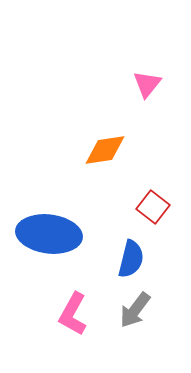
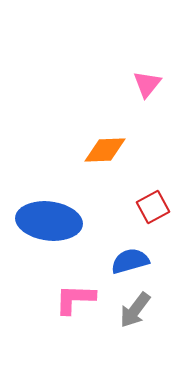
orange diamond: rotated 6 degrees clockwise
red square: rotated 24 degrees clockwise
blue ellipse: moved 13 px up
blue semicircle: moved 1 px left, 2 px down; rotated 120 degrees counterclockwise
pink L-shape: moved 2 px right, 15 px up; rotated 63 degrees clockwise
